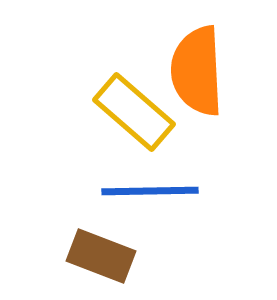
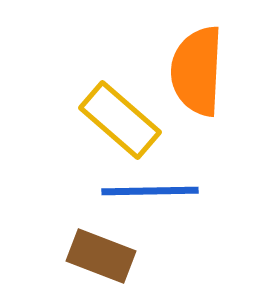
orange semicircle: rotated 6 degrees clockwise
yellow rectangle: moved 14 px left, 8 px down
